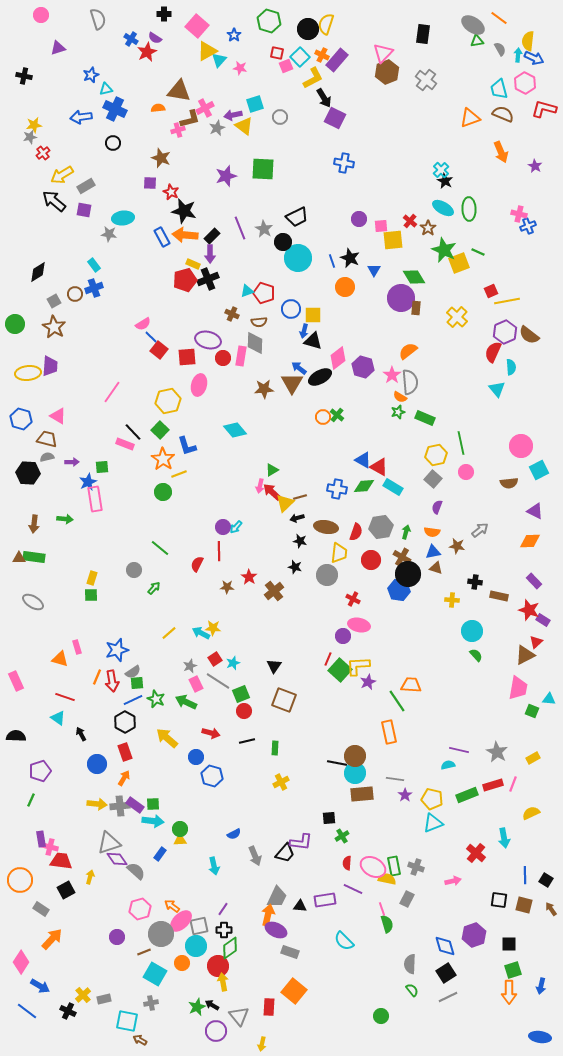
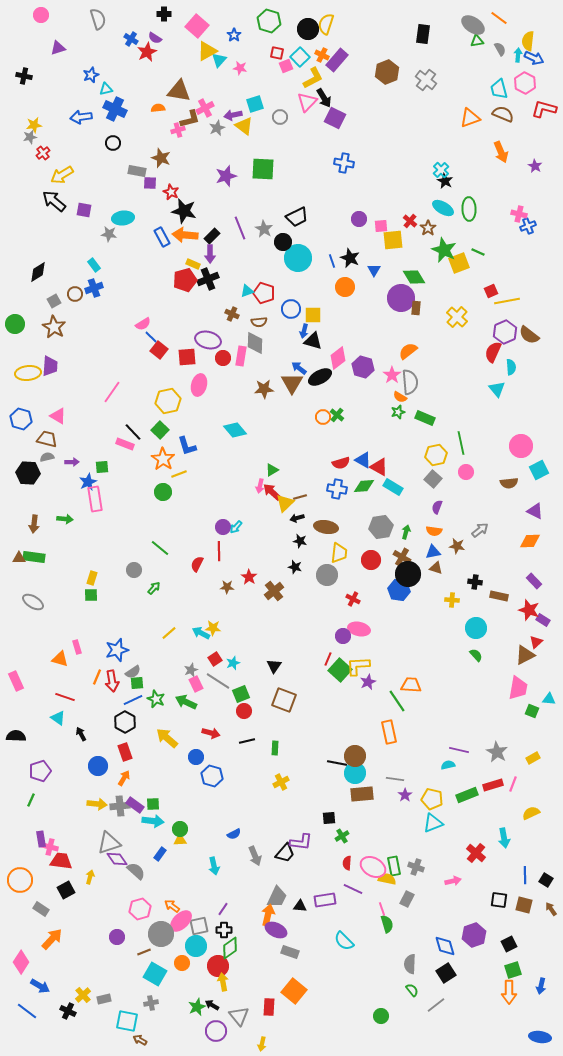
pink triangle at (383, 53): moved 76 px left, 49 px down
gray rectangle at (86, 186): moved 51 px right, 15 px up; rotated 42 degrees clockwise
red semicircle at (356, 532): moved 15 px left, 69 px up; rotated 54 degrees clockwise
orange semicircle at (432, 532): moved 2 px right, 1 px up
pink ellipse at (359, 625): moved 4 px down
cyan circle at (472, 631): moved 4 px right, 3 px up
gray star at (190, 666): moved 1 px right, 4 px down
blue circle at (97, 764): moved 1 px right, 2 px down
black square at (509, 944): rotated 28 degrees counterclockwise
gray line at (448, 997): moved 12 px left, 8 px down; rotated 12 degrees counterclockwise
